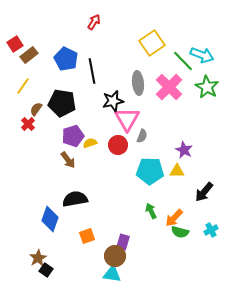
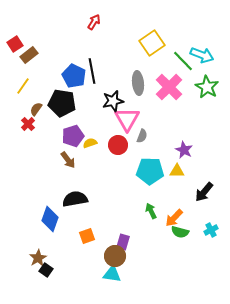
blue pentagon: moved 8 px right, 17 px down
